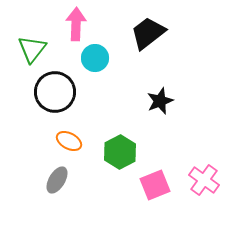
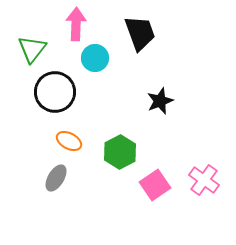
black trapezoid: moved 8 px left; rotated 108 degrees clockwise
gray ellipse: moved 1 px left, 2 px up
pink square: rotated 12 degrees counterclockwise
